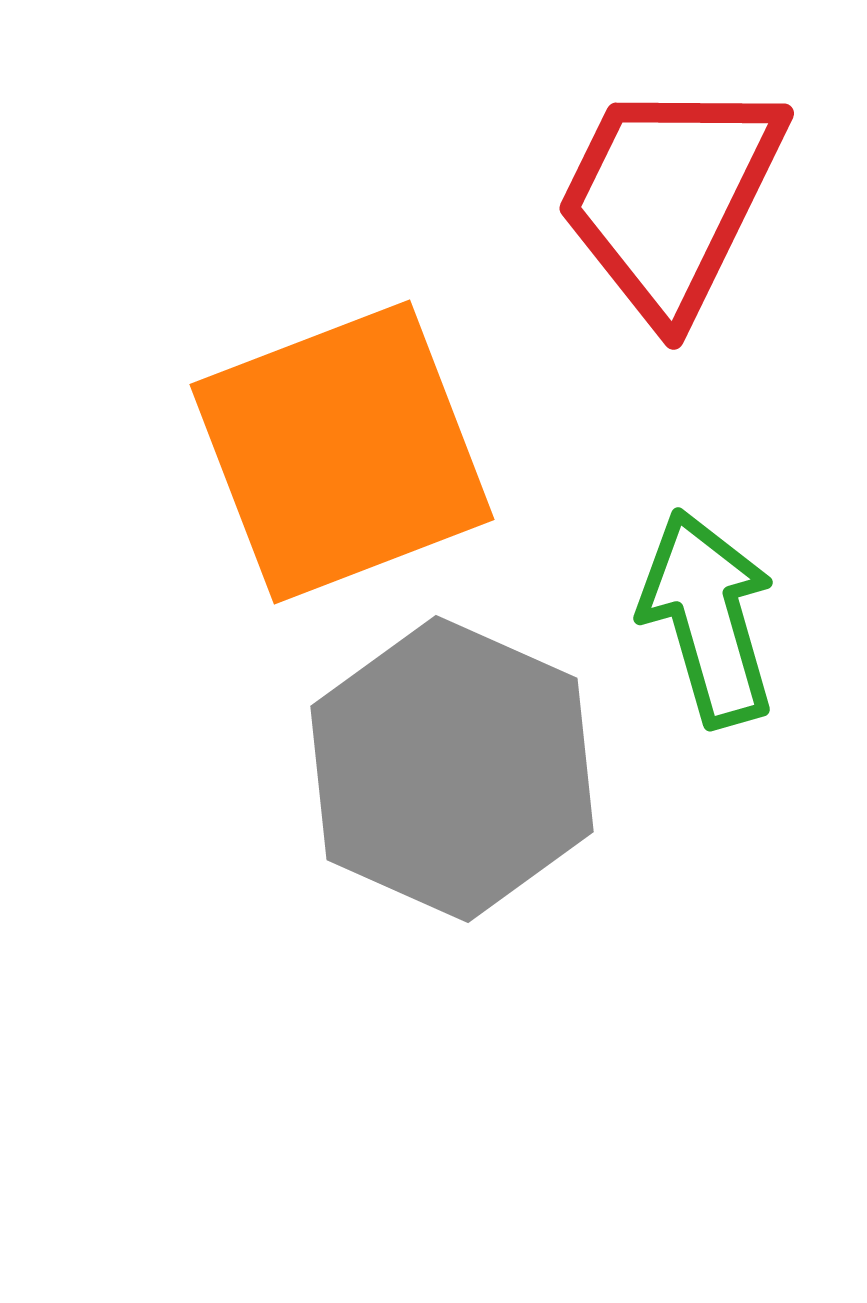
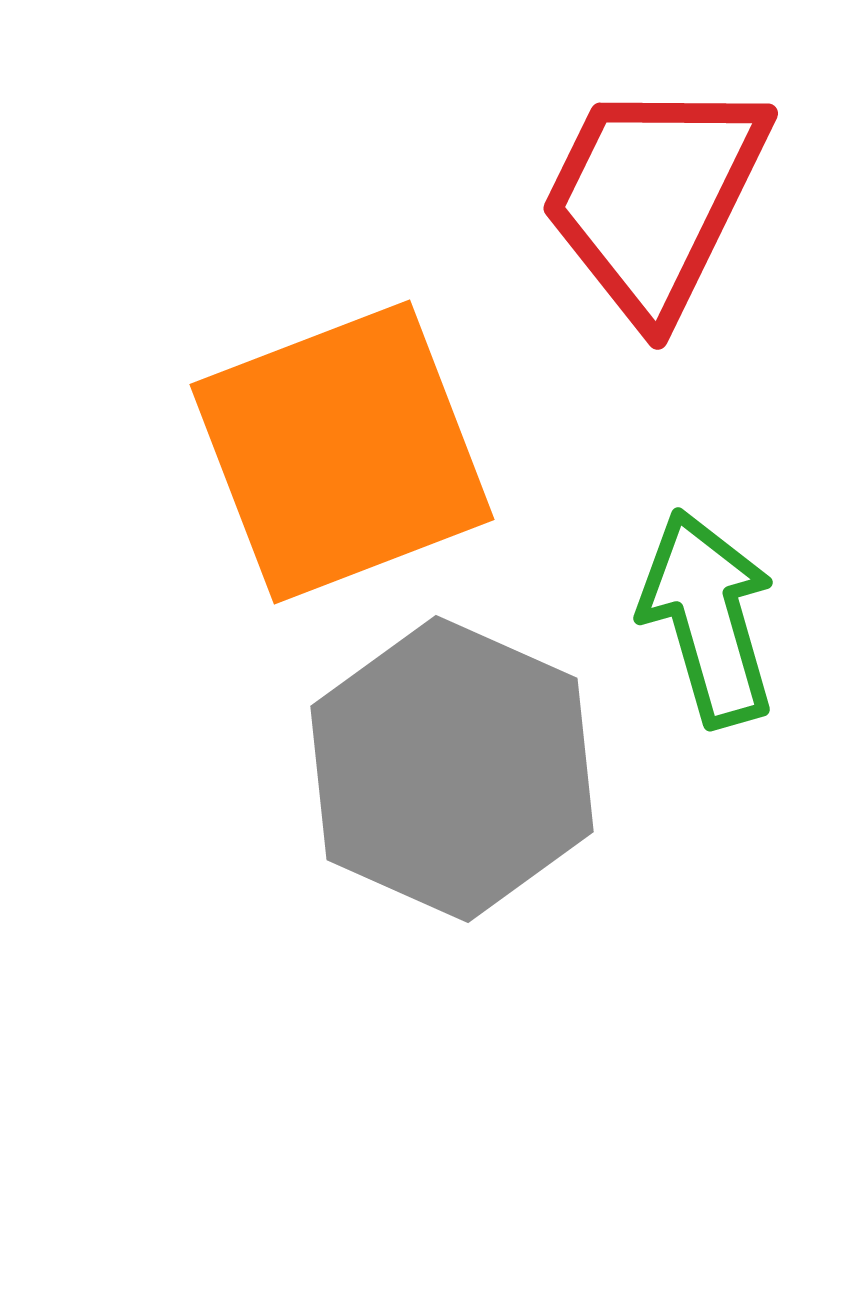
red trapezoid: moved 16 px left
